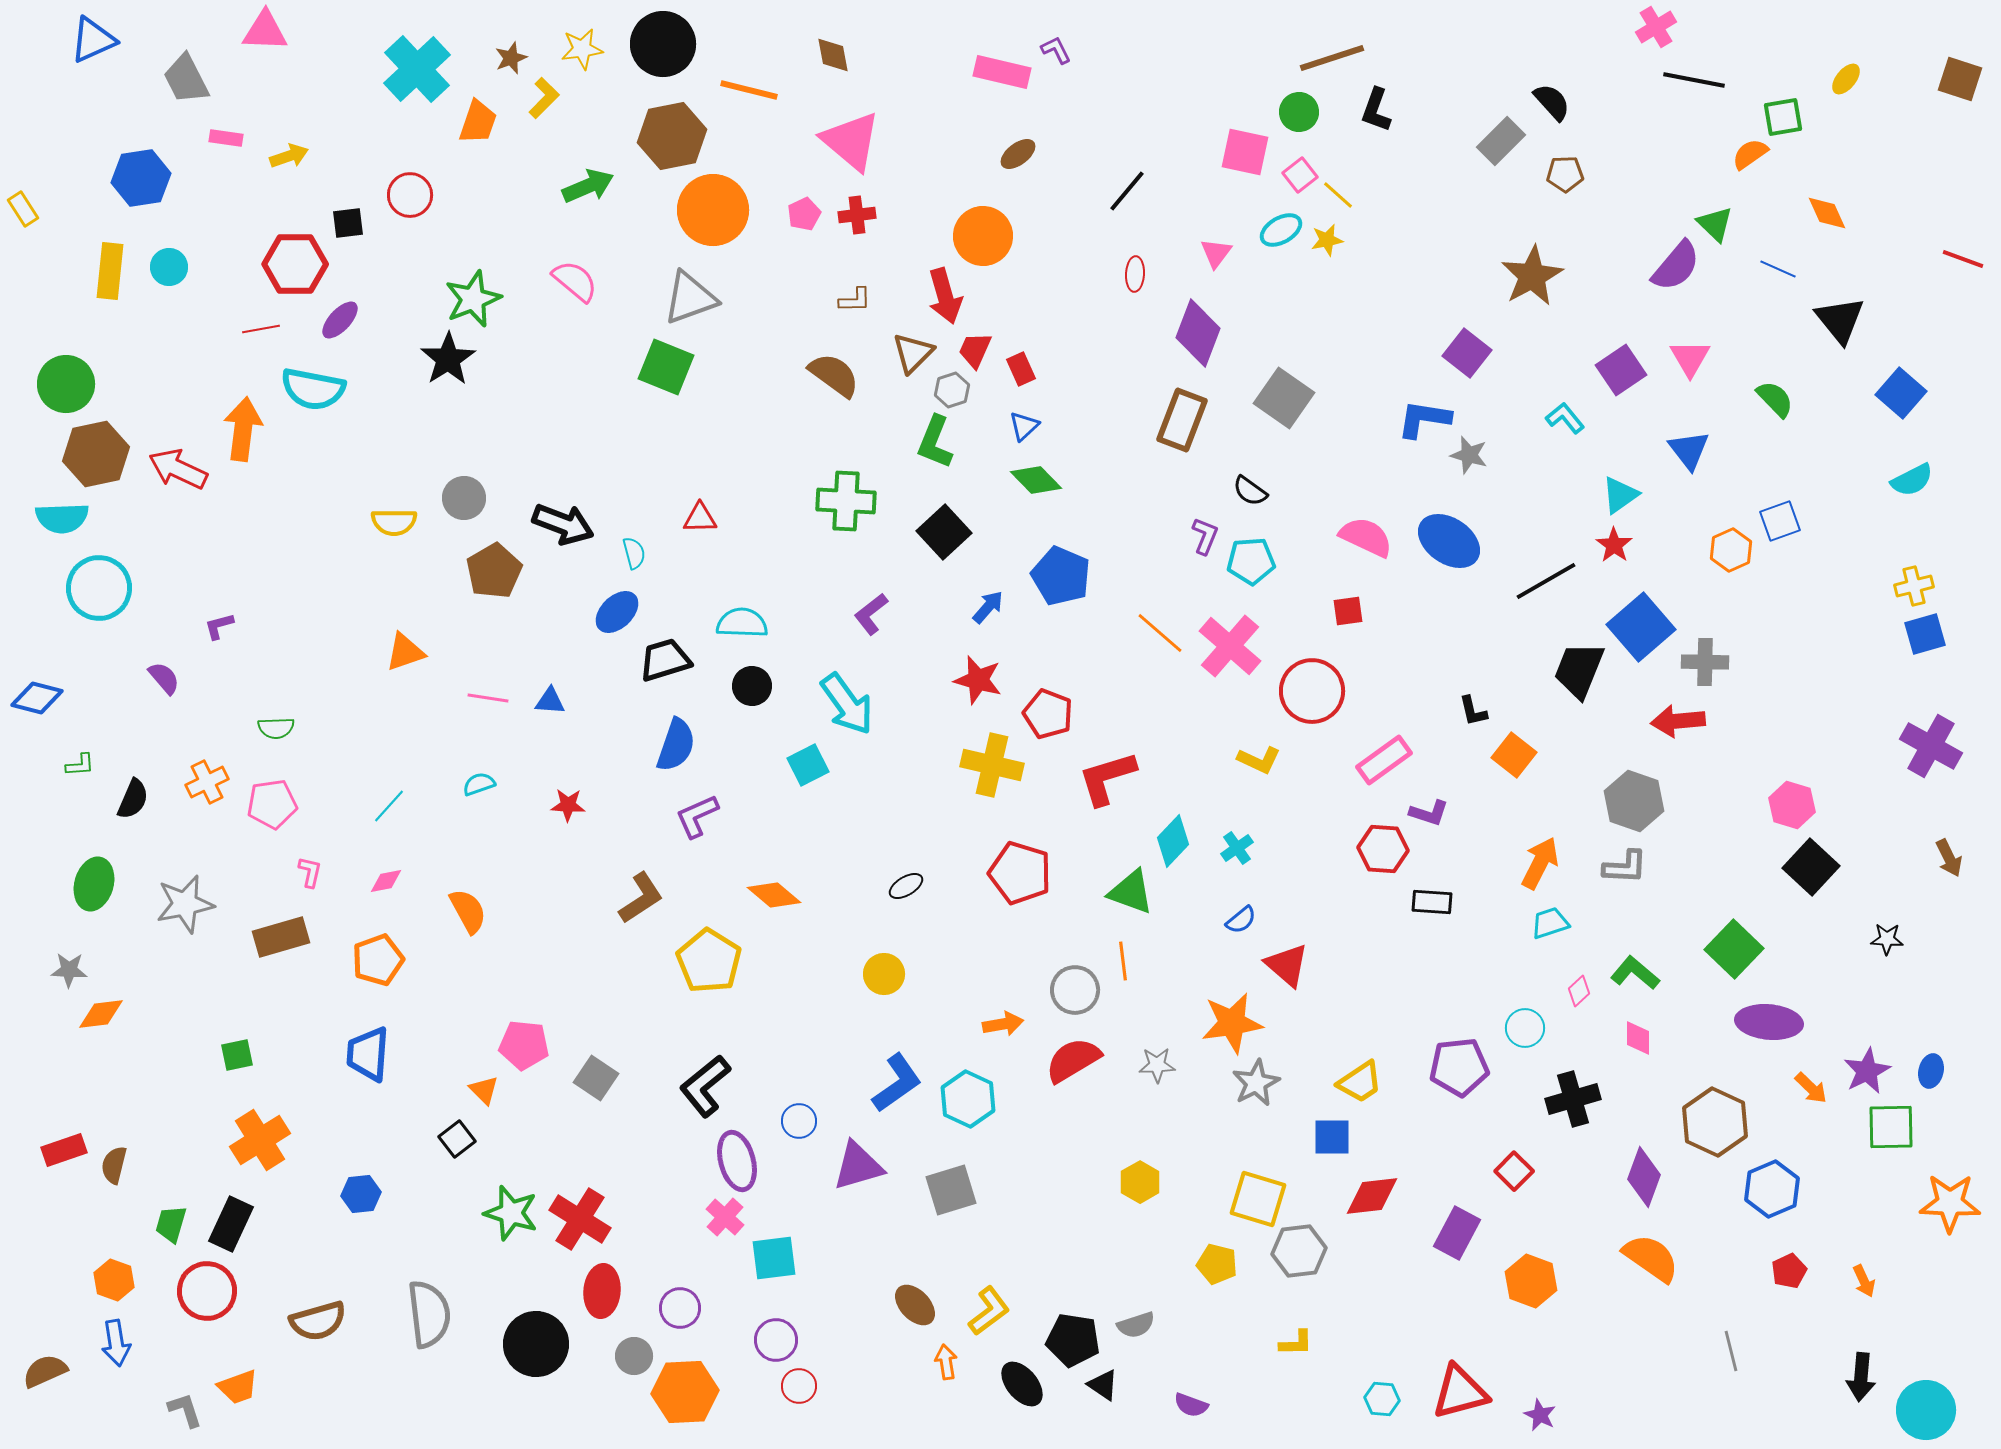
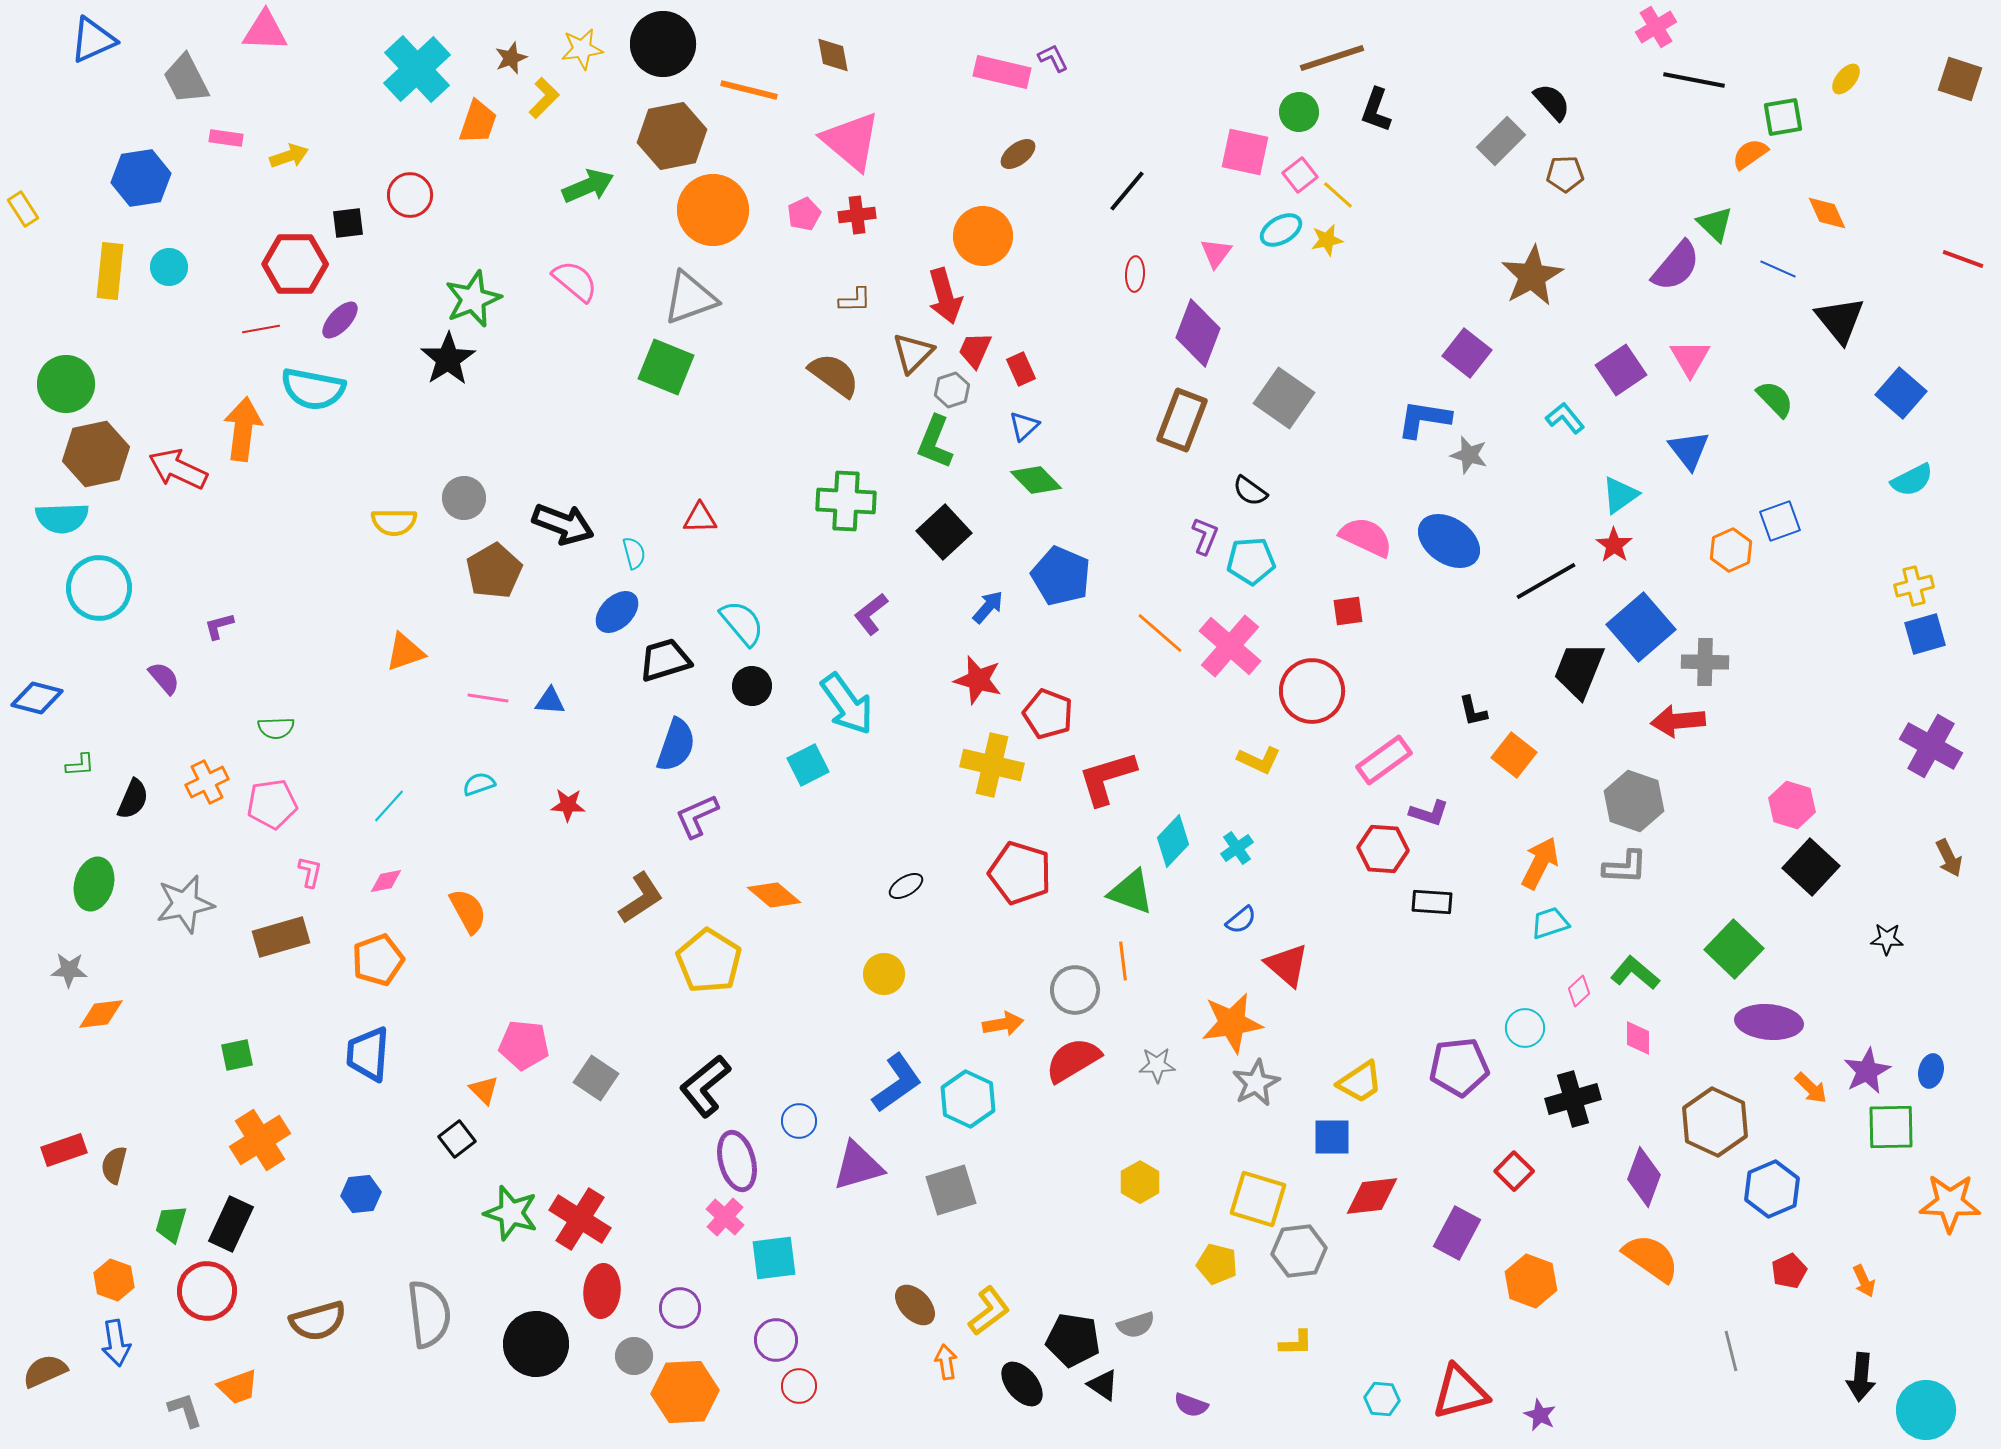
purple L-shape at (1056, 50): moved 3 px left, 8 px down
cyan semicircle at (742, 623): rotated 48 degrees clockwise
